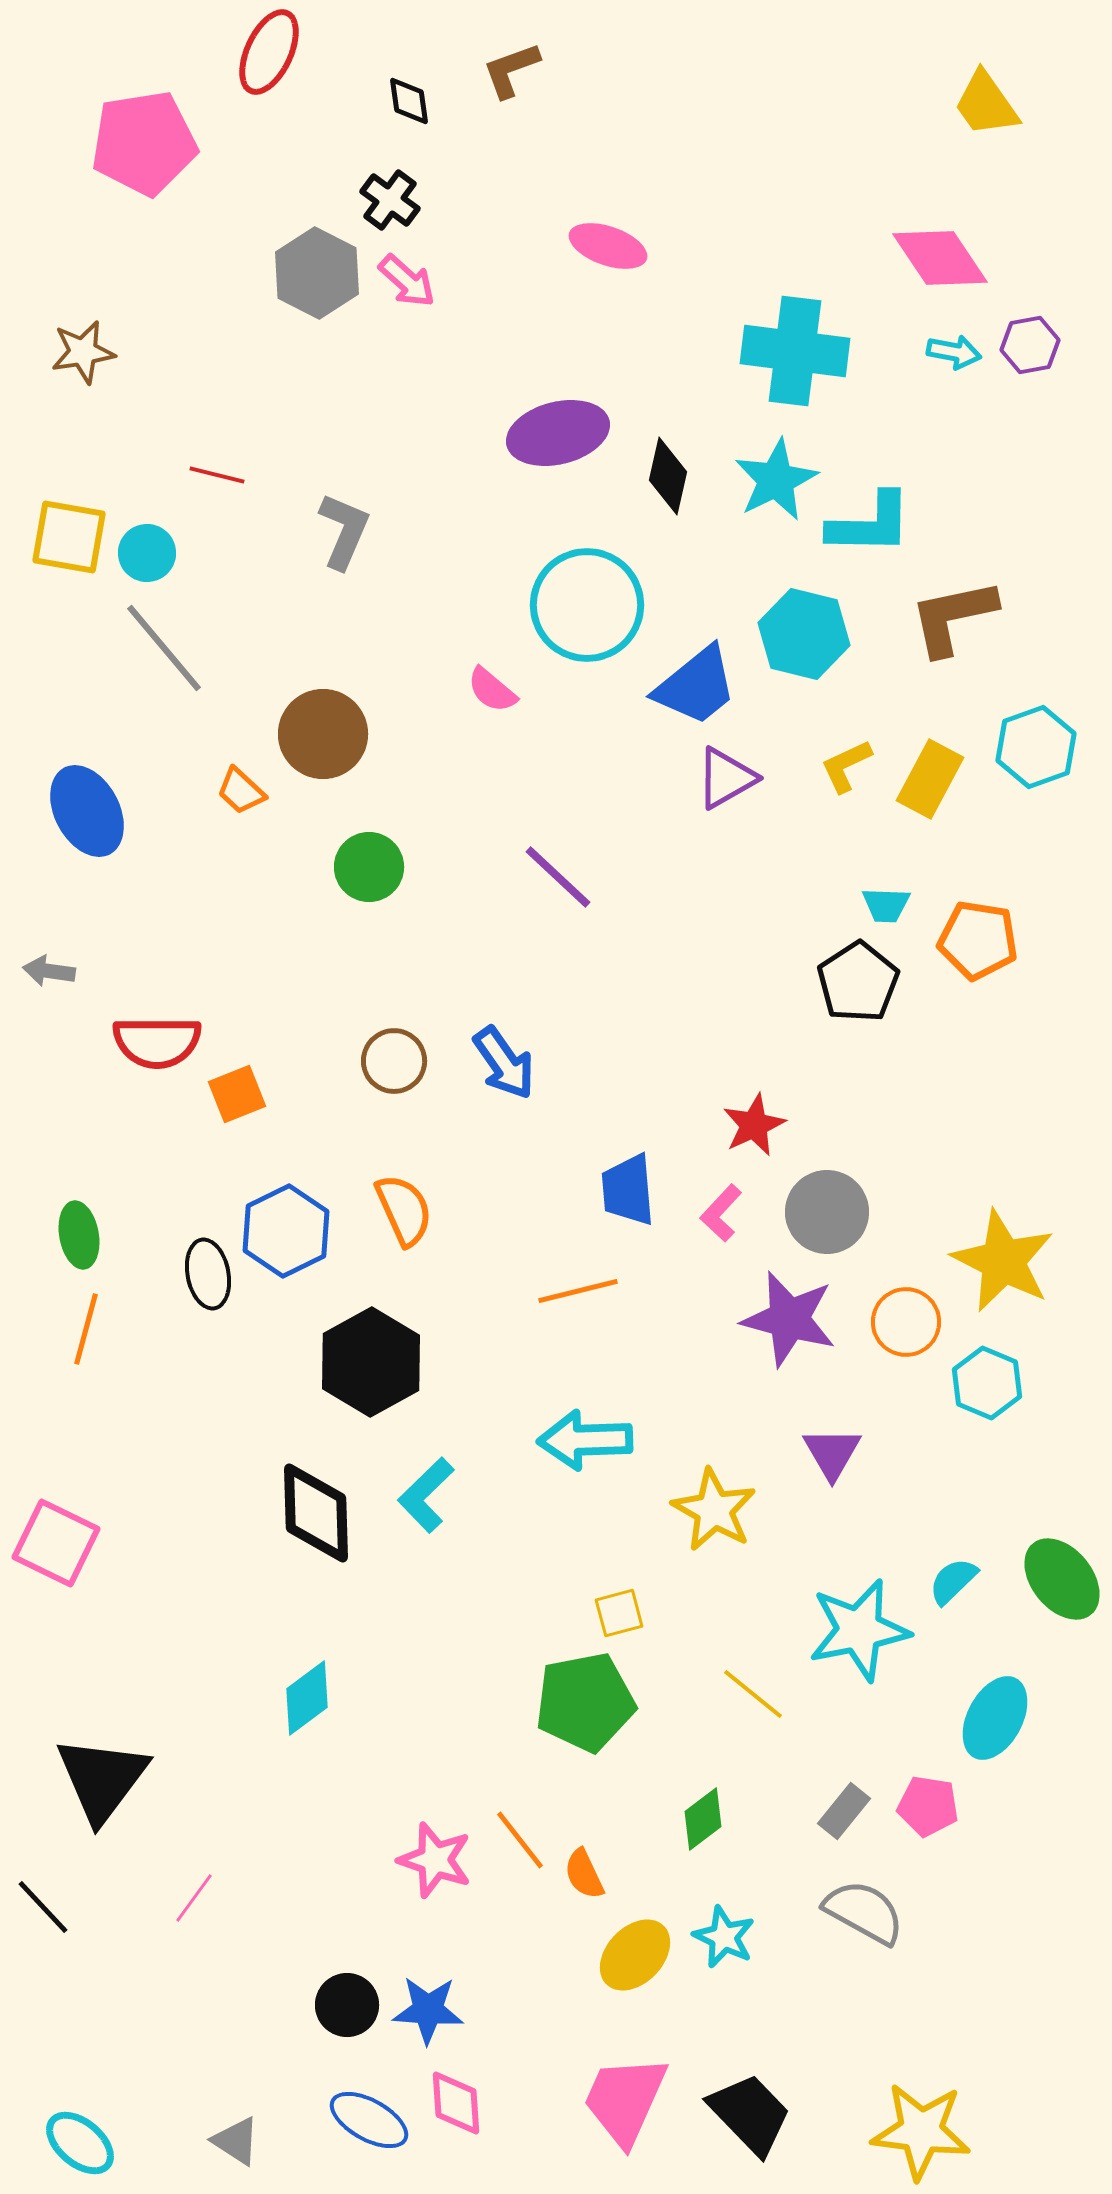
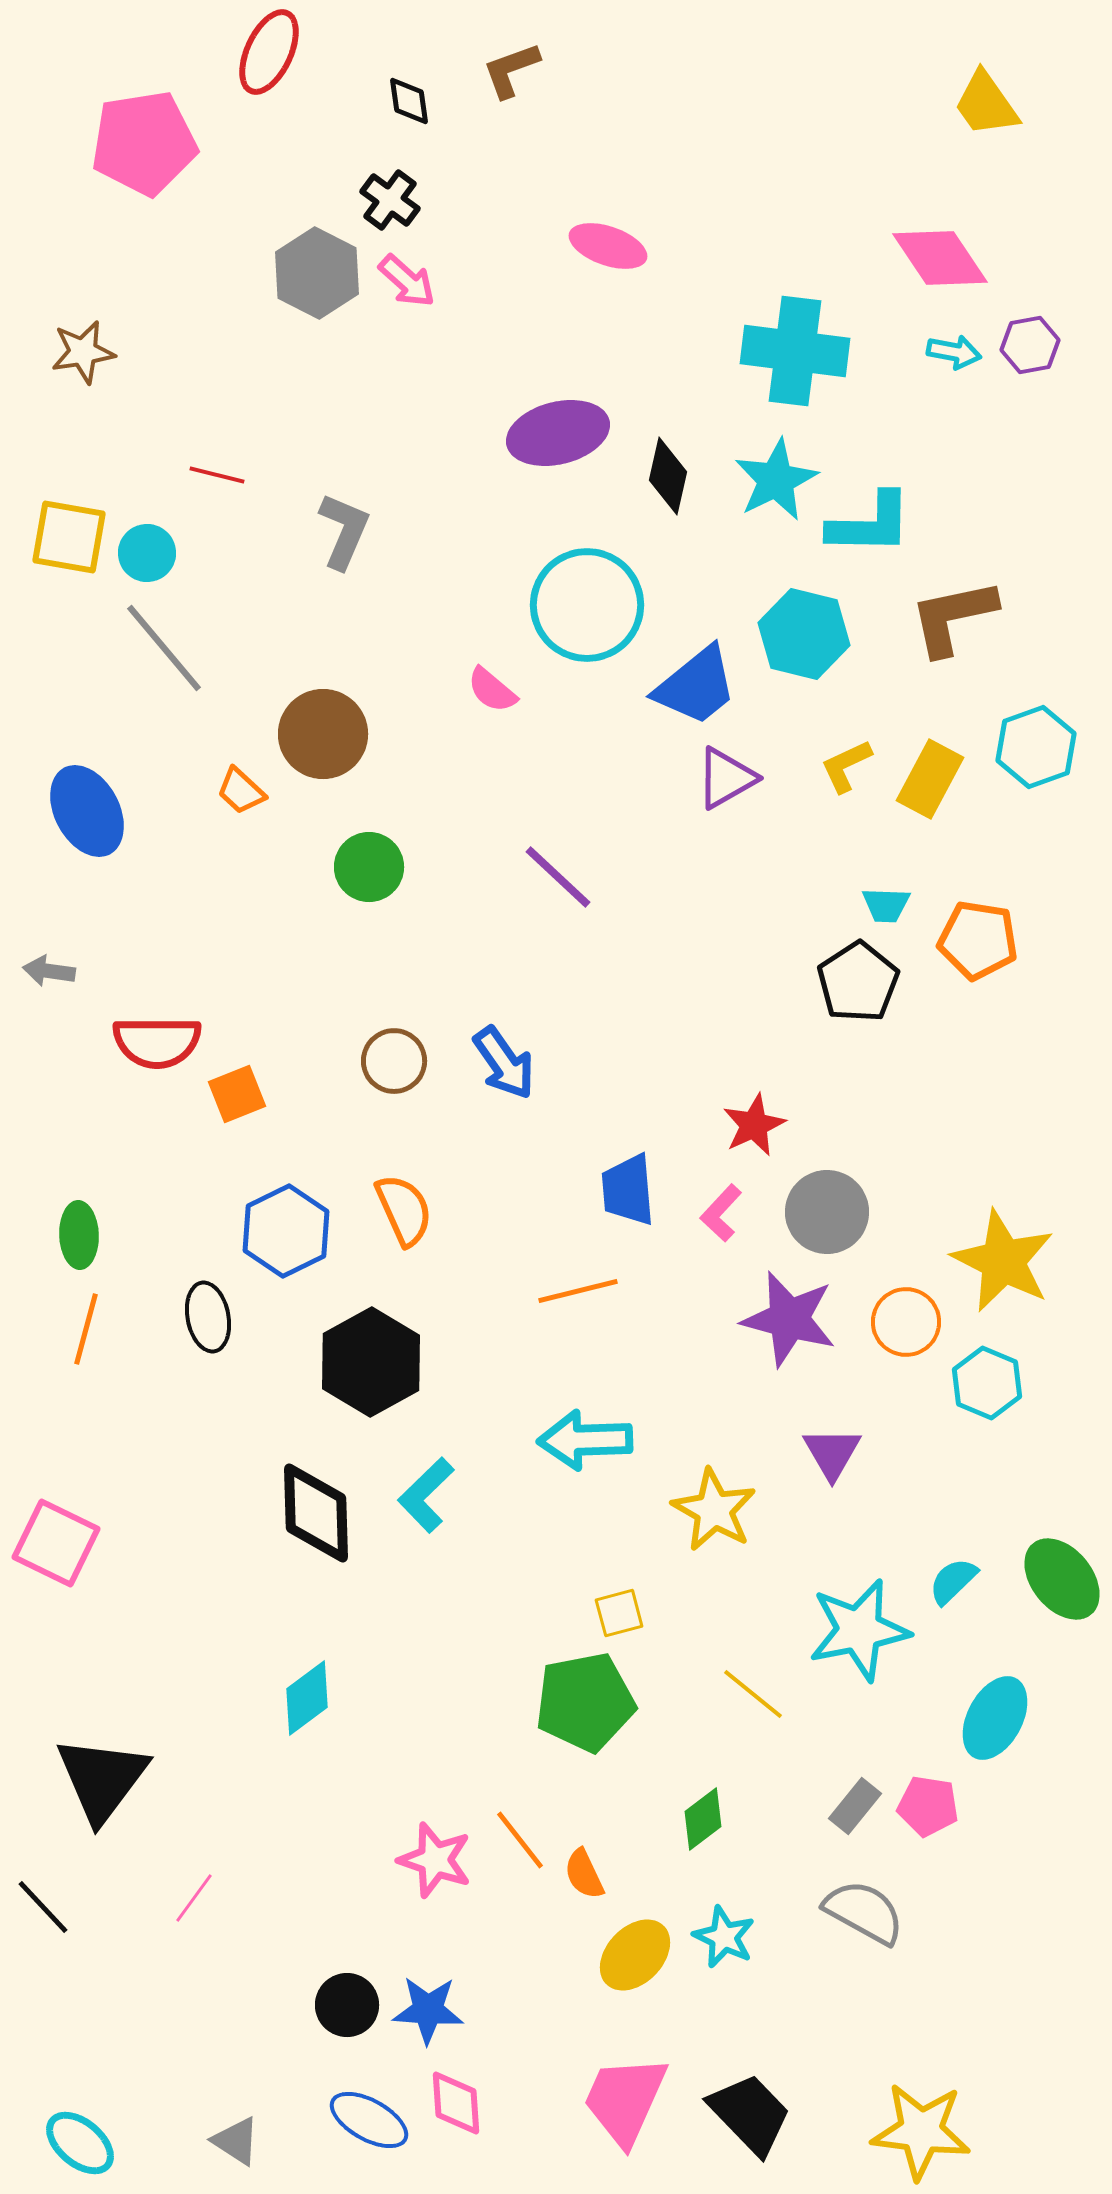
green ellipse at (79, 1235): rotated 8 degrees clockwise
black ellipse at (208, 1274): moved 43 px down
gray rectangle at (844, 1811): moved 11 px right, 5 px up
